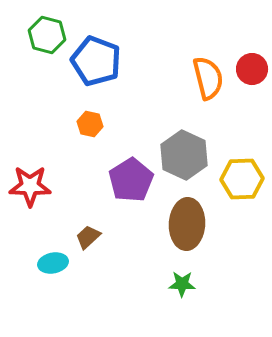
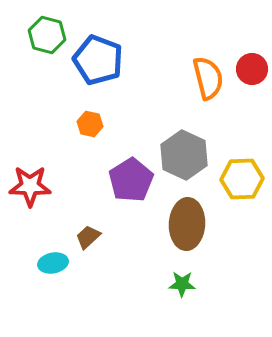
blue pentagon: moved 2 px right, 1 px up
